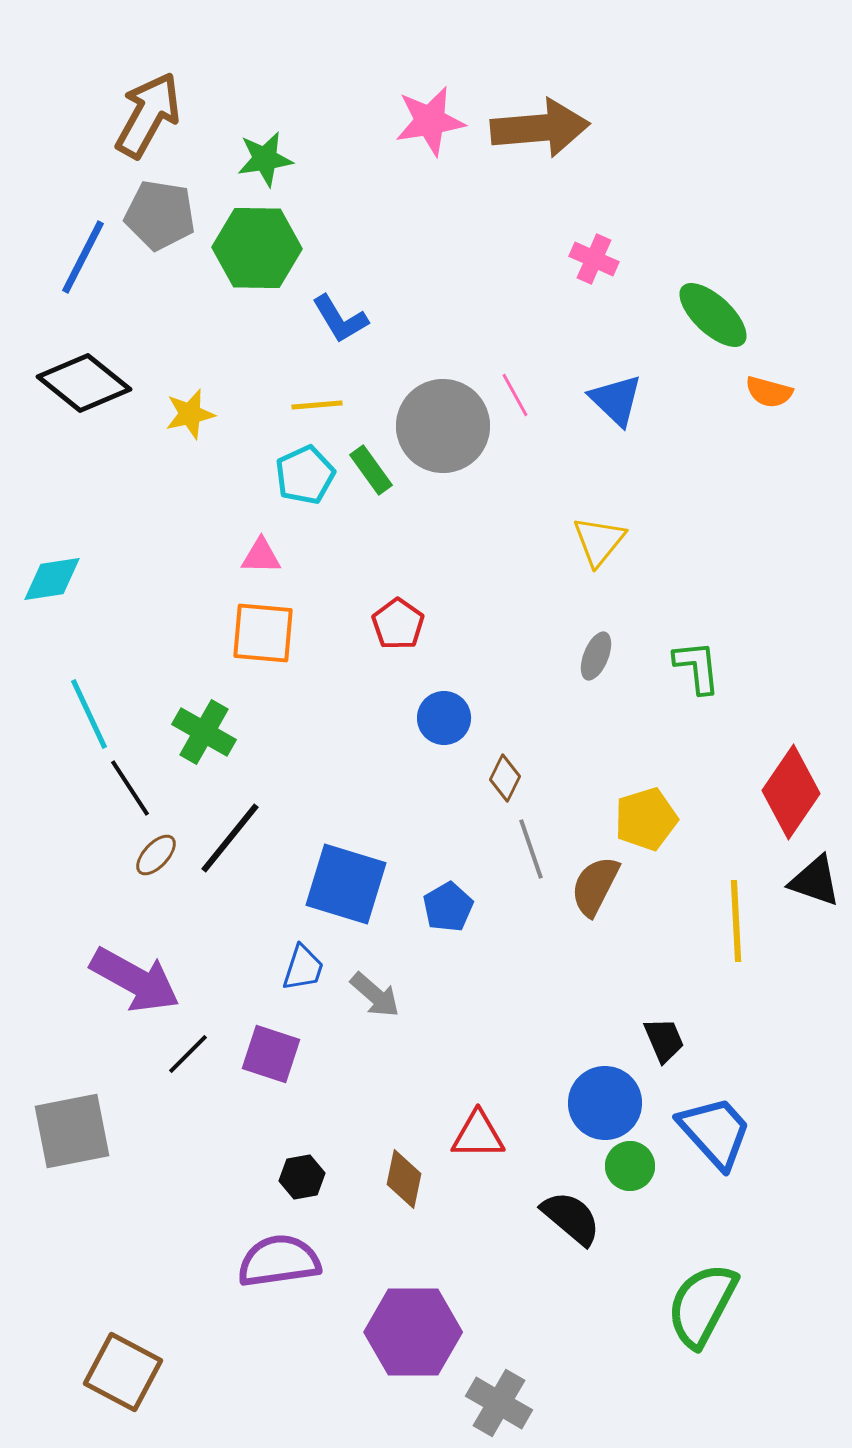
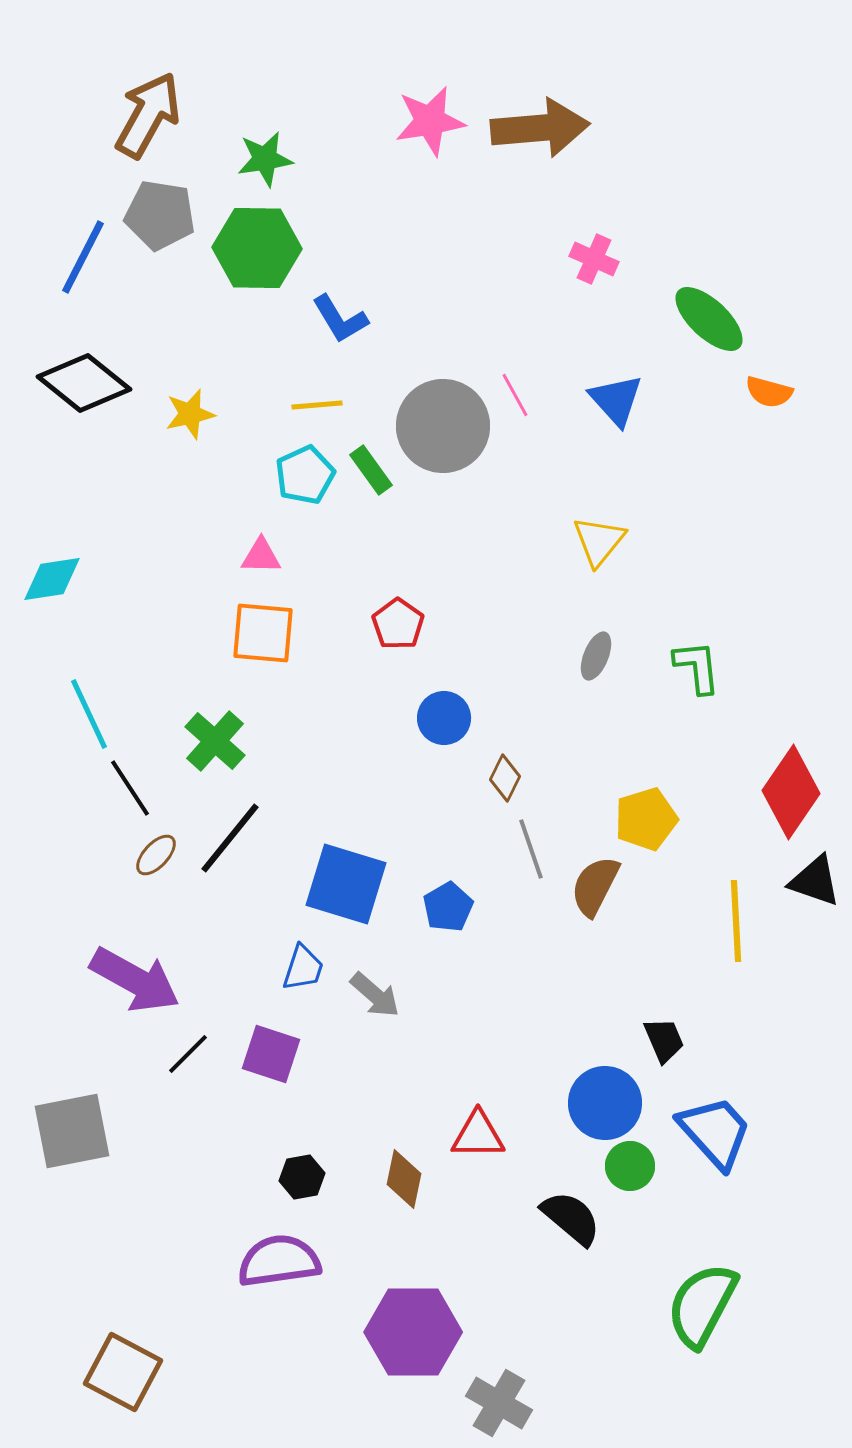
green ellipse at (713, 315): moved 4 px left, 4 px down
blue triangle at (616, 400): rotated 4 degrees clockwise
green cross at (204, 732): moved 11 px right, 9 px down; rotated 12 degrees clockwise
